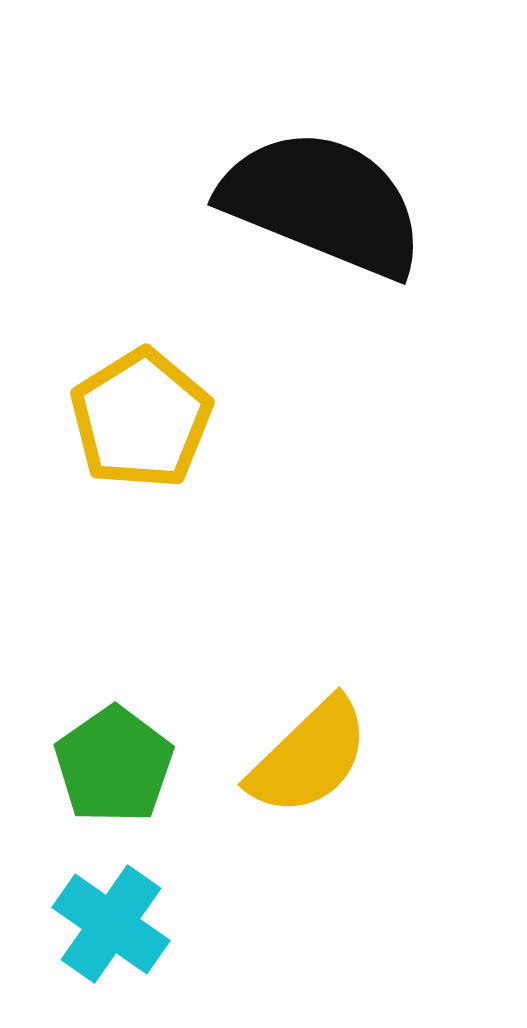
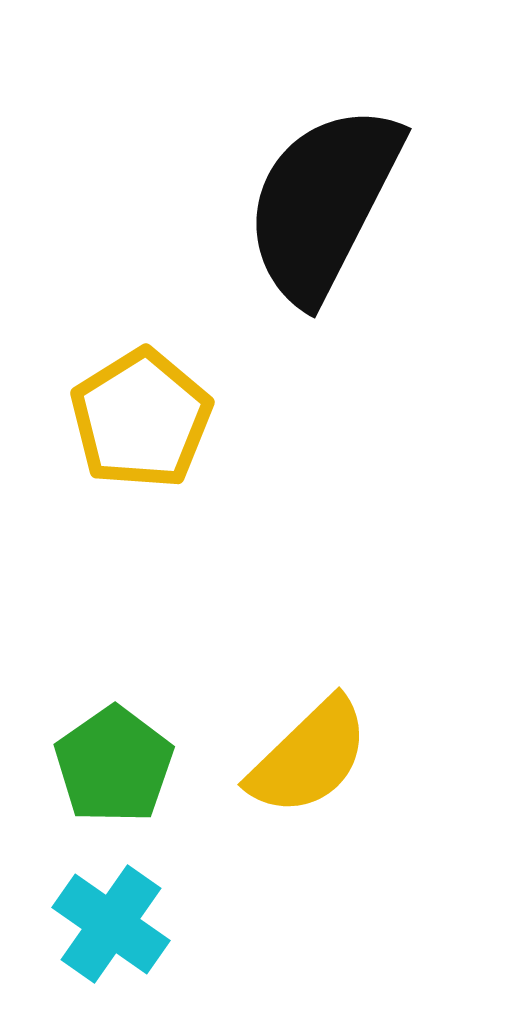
black semicircle: rotated 85 degrees counterclockwise
